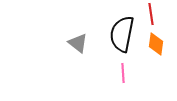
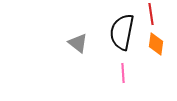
black semicircle: moved 2 px up
